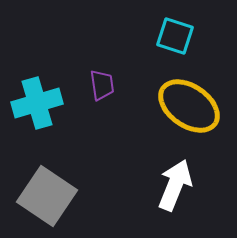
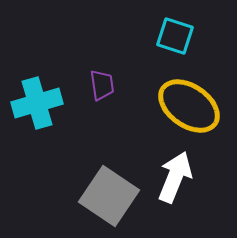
white arrow: moved 8 px up
gray square: moved 62 px right
